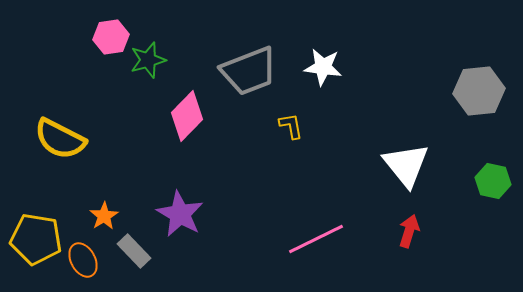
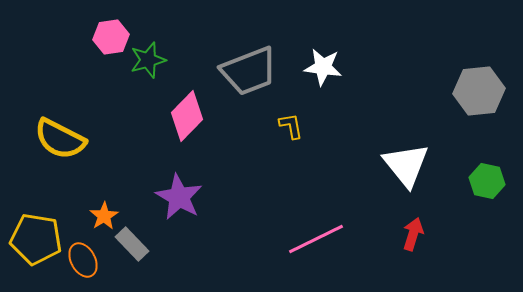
green hexagon: moved 6 px left
purple star: moved 1 px left, 17 px up
red arrow: moved 4 px right, 3 px down
gray rectangle: moved 2 px left, 7 px up
